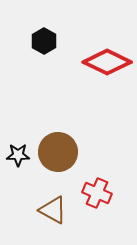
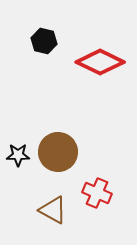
black hexagon: rotated 15 degrees counterclockwise
red diamond: moved 7 px left
